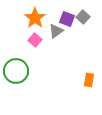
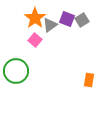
gray square: moved 1 px left, 3 px down; rotated 16 degrees clockwise
gray triangle: moved 6 px left, 6 px up
